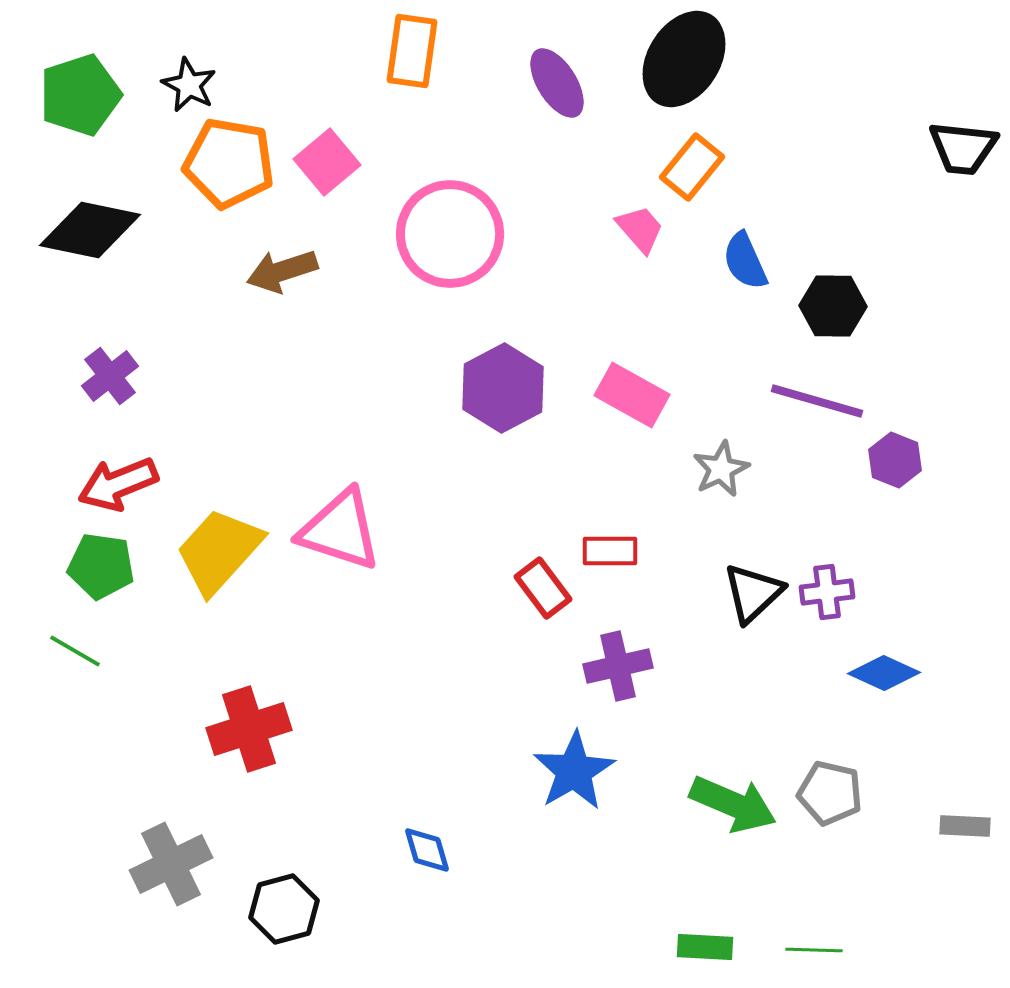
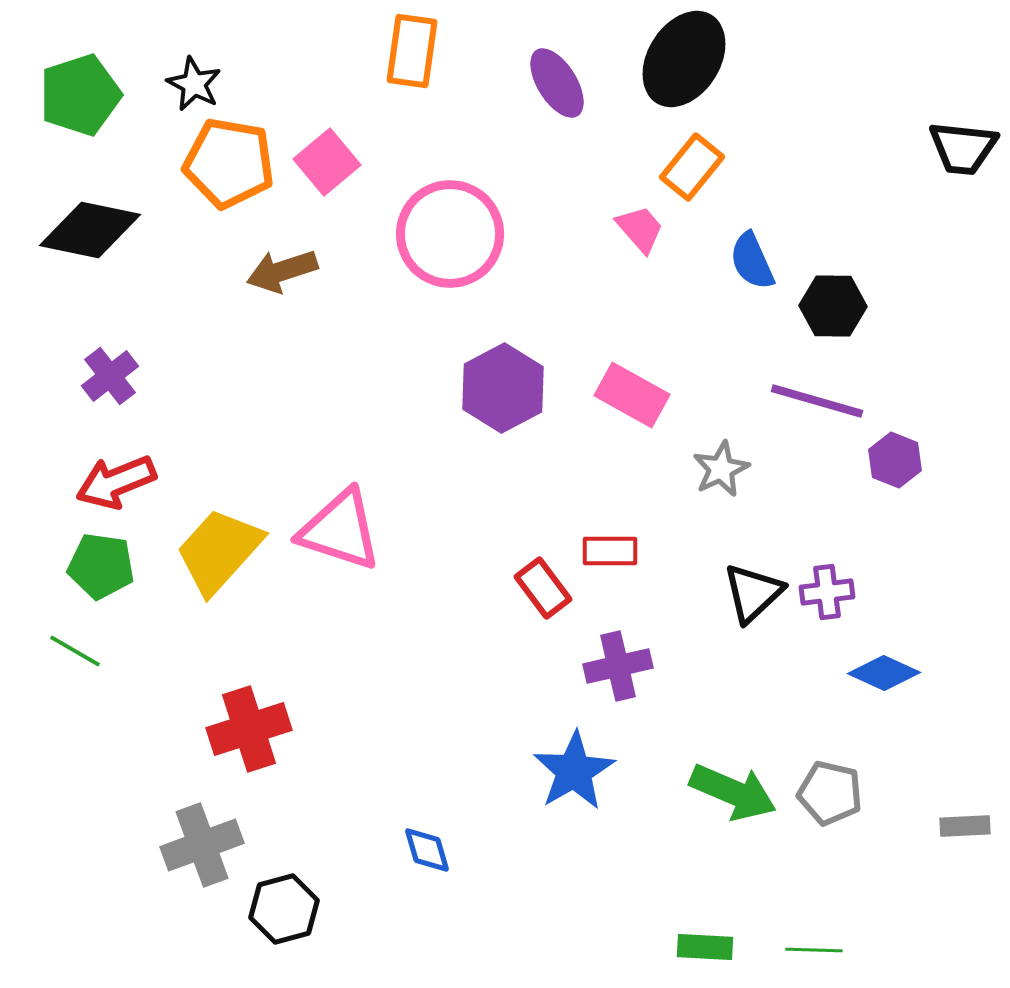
black star at (189, 85): moved 5 px right, 1 px up
blue semicircle at (745, 261): moved 7 px right
red arrow at (118, 484): moved 2 px left, 2 px up
green arrow at (733, 804): moved 12 px up
gray rectangle at (965, 826): rotated 6 degrees counterclockwise
gray cross at (171, 864): moved 31 px right, 19 px up; rotated 6 degrees clockwise
